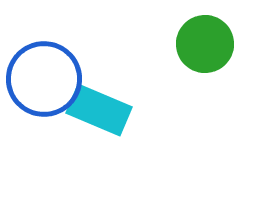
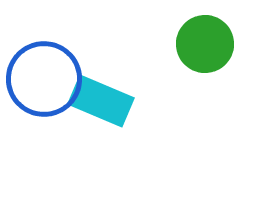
cyan rectangle: moved 2 px right, 9 px up
